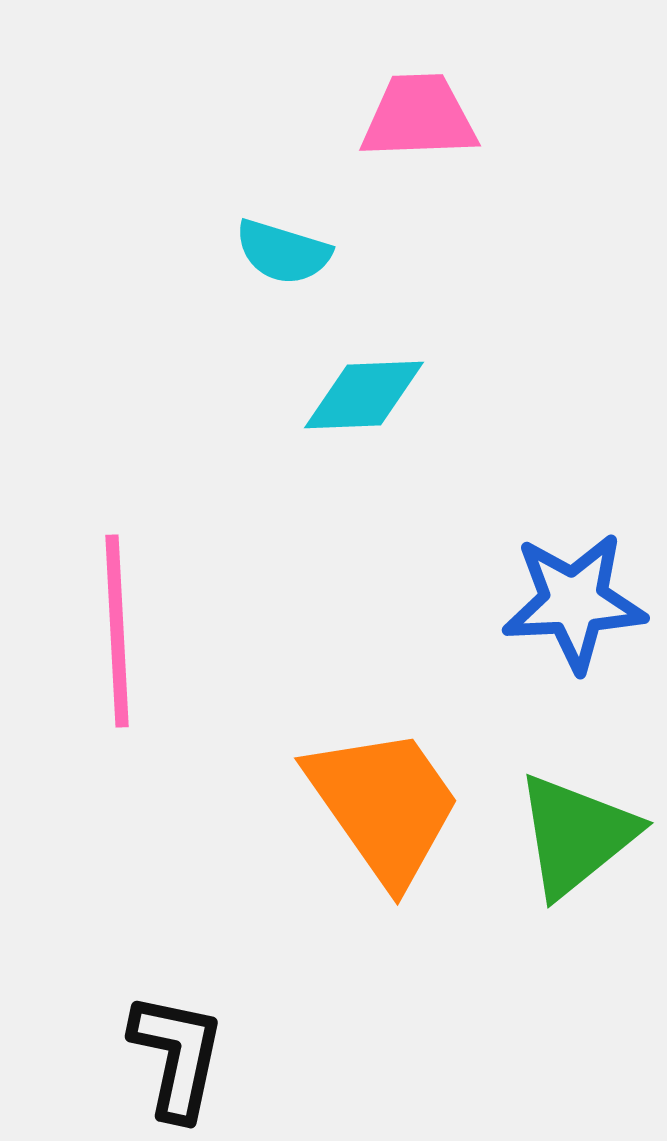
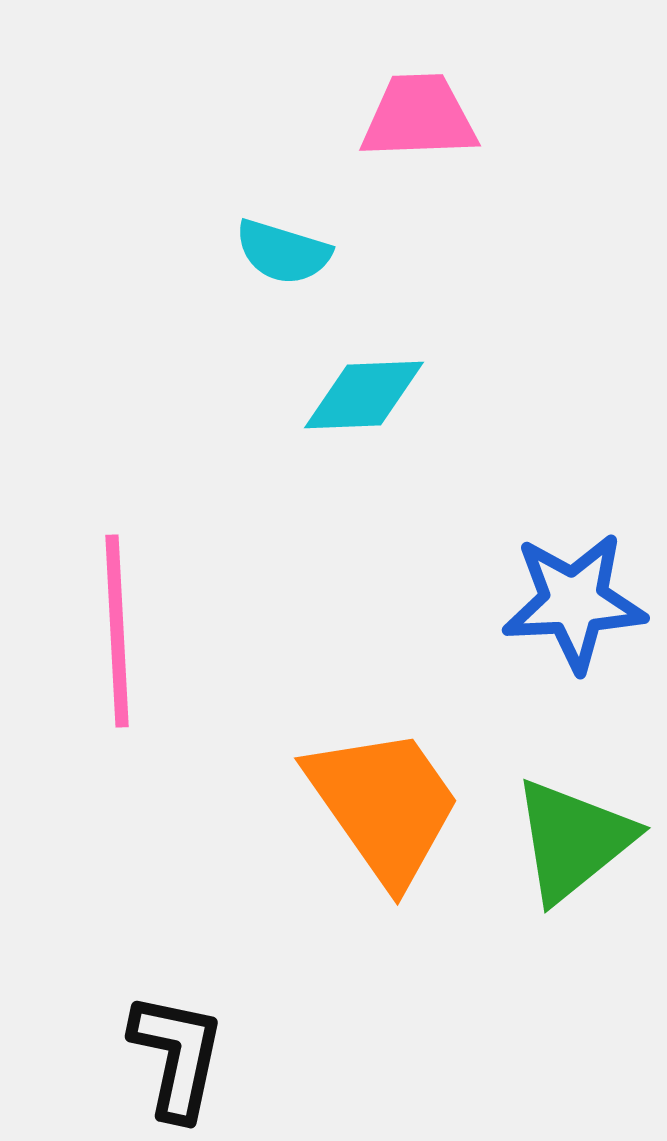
green triangle: moved 3 px left, 5 px down
